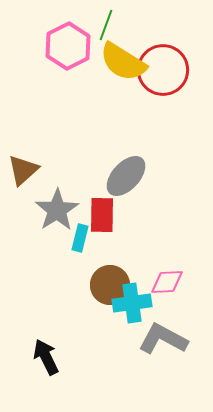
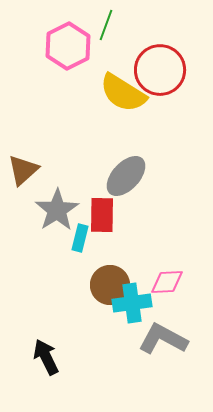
yellow semicircle: moved 31 px down
red circle: moved 3 px left
